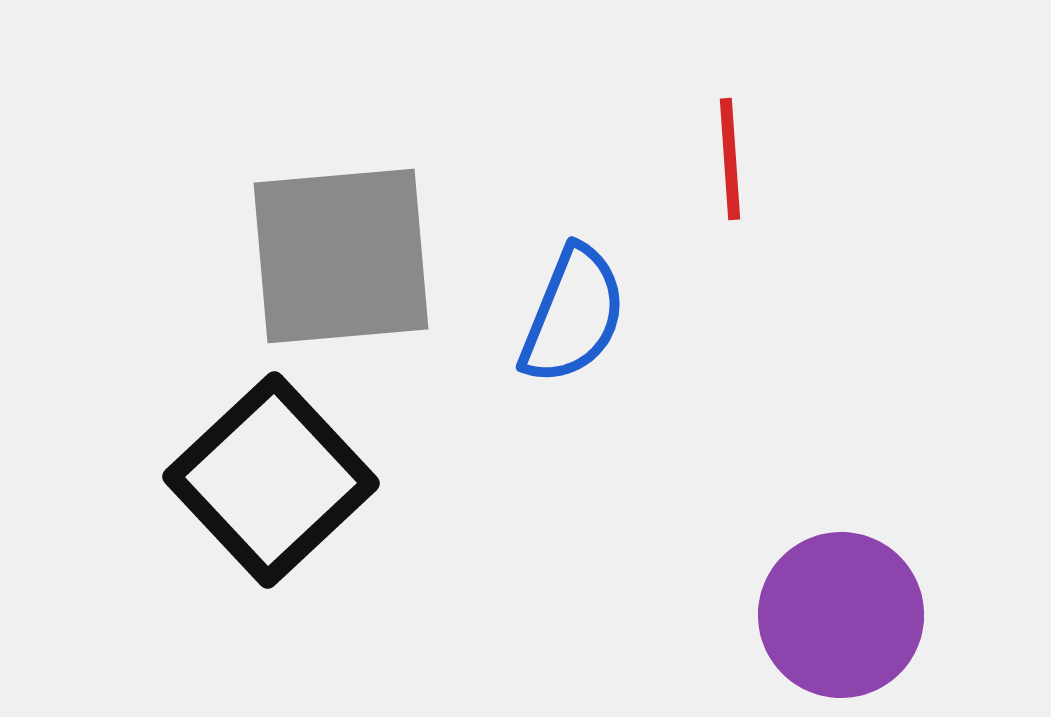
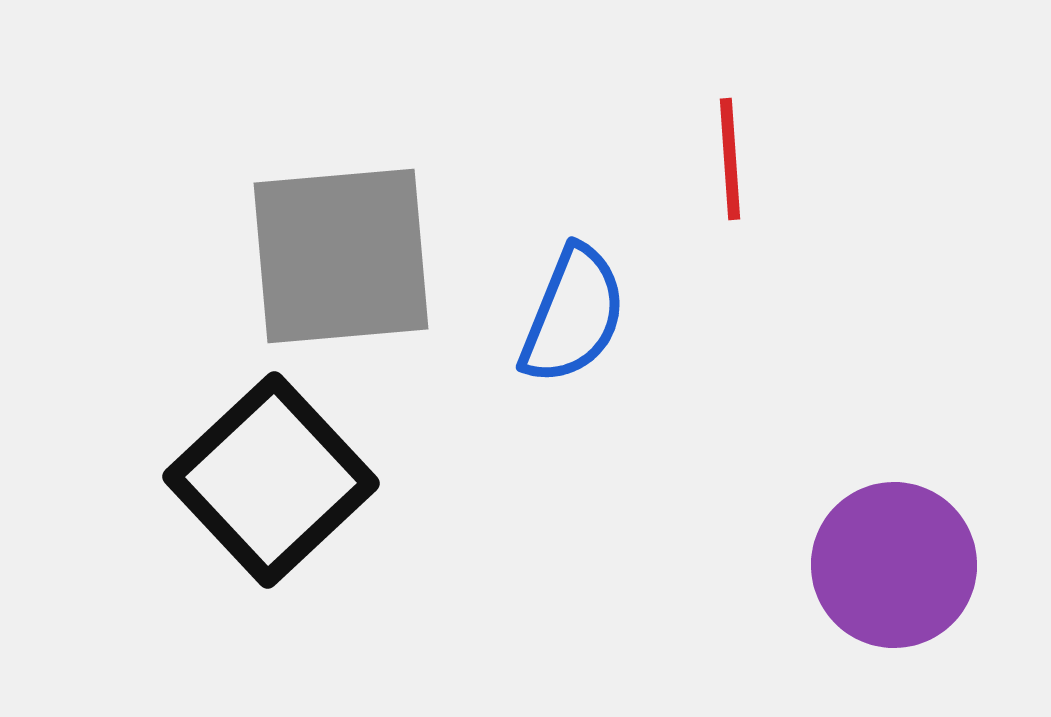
purple circle: moved 53 px right, 50 px up
